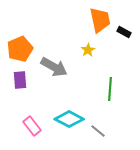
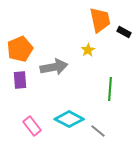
gray arrow: rotated 40 degrees counterclockwise
